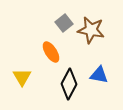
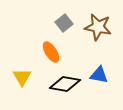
brown star: moved 7 px right, 3 px up
black diamond: moved 4 px left; rotated 72 degrees clockwise
